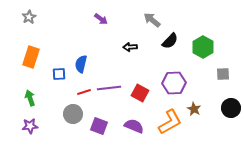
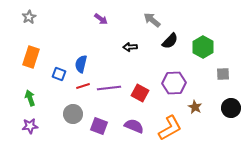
blue square: rotated 24 degrees clockwise
red line: moved 1 px left, 6 px up
brown star: moved 1 px right, 2 px up
orange L-shape: moved 6 px down
